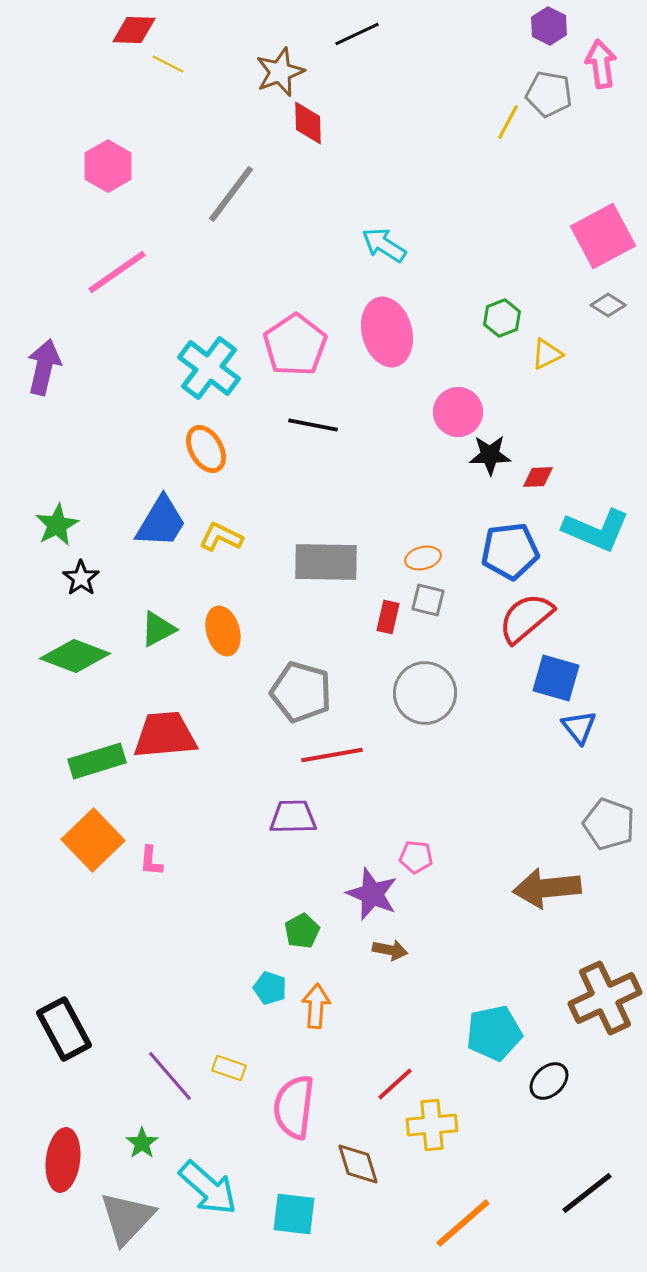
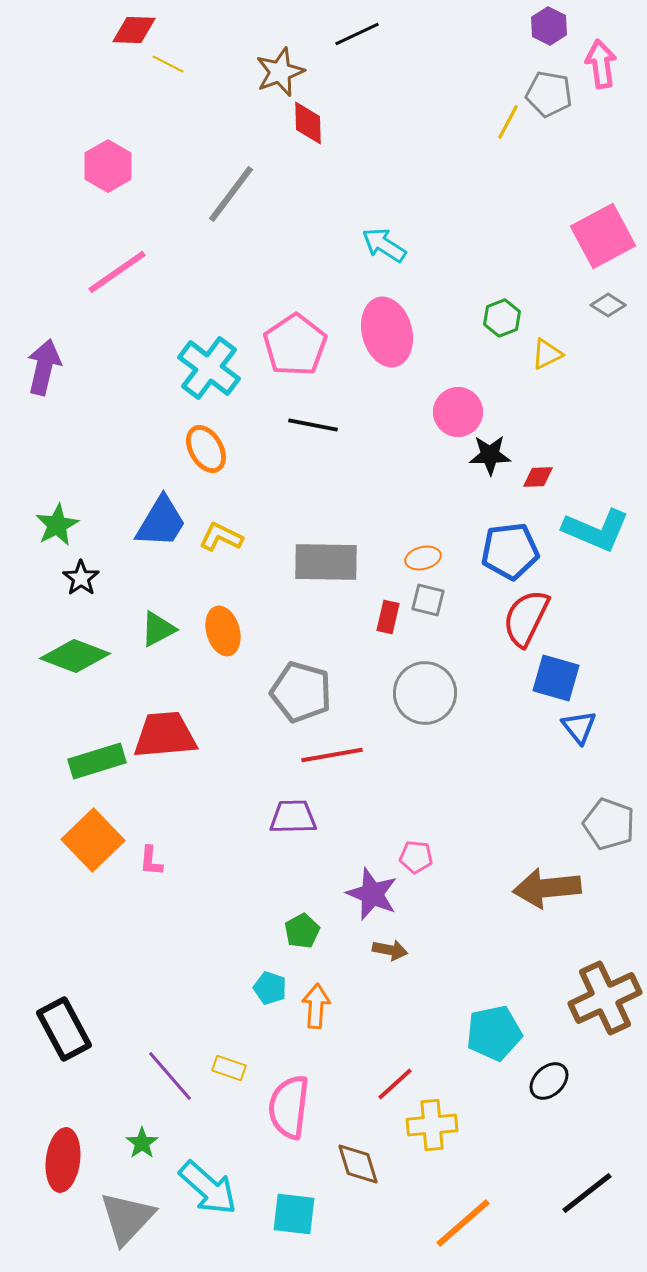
red semicircle at (526, 618): rotated 24 degrees counterclockwise
pink semicircle at (294, 1107): moved 5 px left
